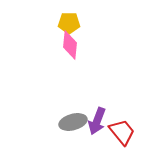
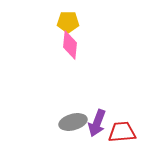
yellow pentagon: moved 1 px left, 1 px up
purple arrow: moved 2 px down
red trapezoid: rotated 56 degrees counterclockwise
